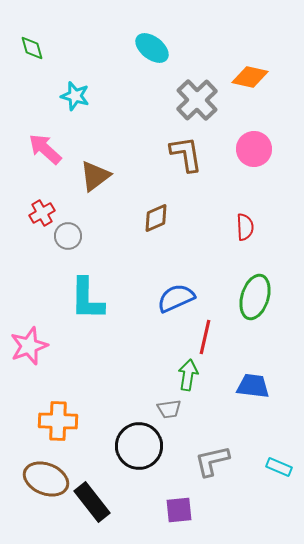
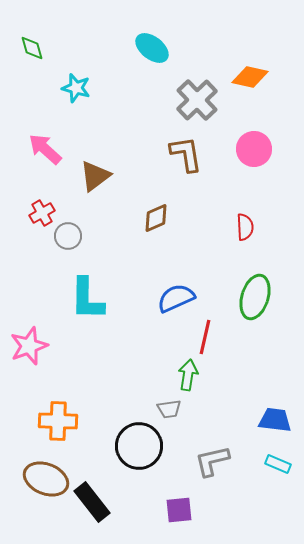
cyan star: moved 1 px right, 8 px up
blue trapezoid: moved 22 px right, 34 px down
cyan rectangle: moved 1 px left, 3 px up
